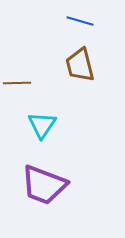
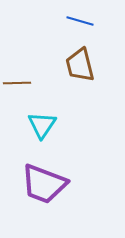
purple trapezoid: moved 1 px up
